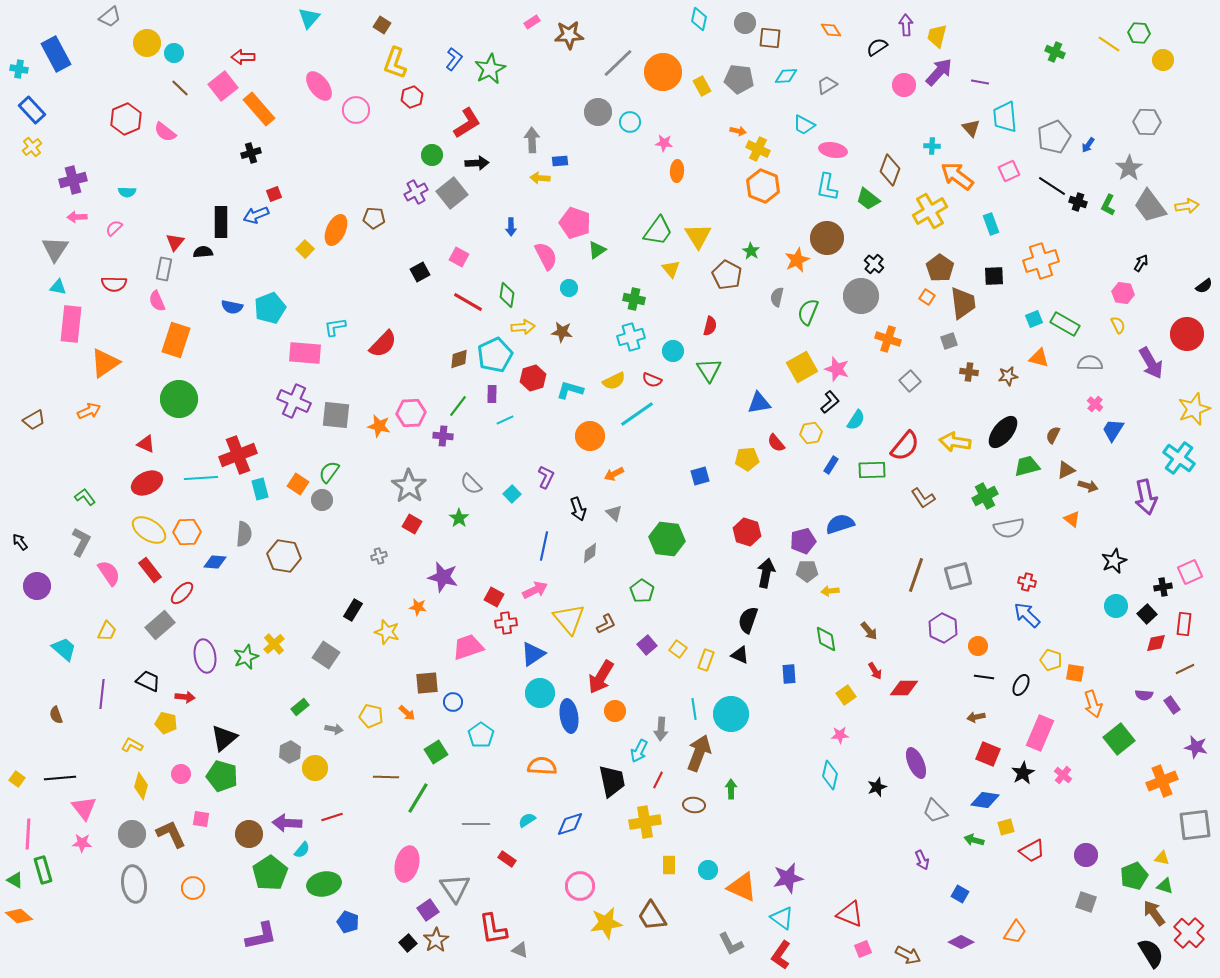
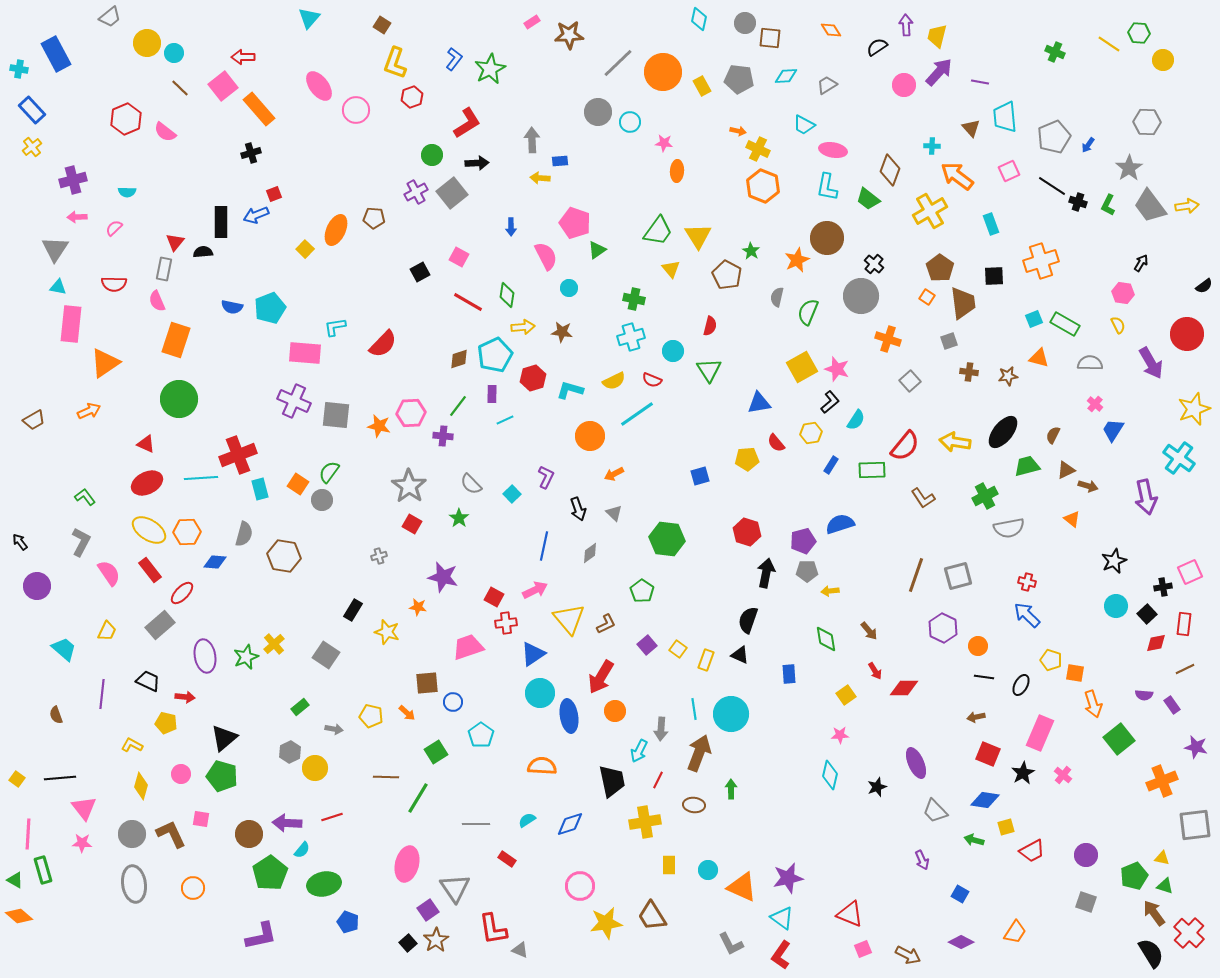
gray semicircle at (244, 534): rotated 10 degrees clockwise
